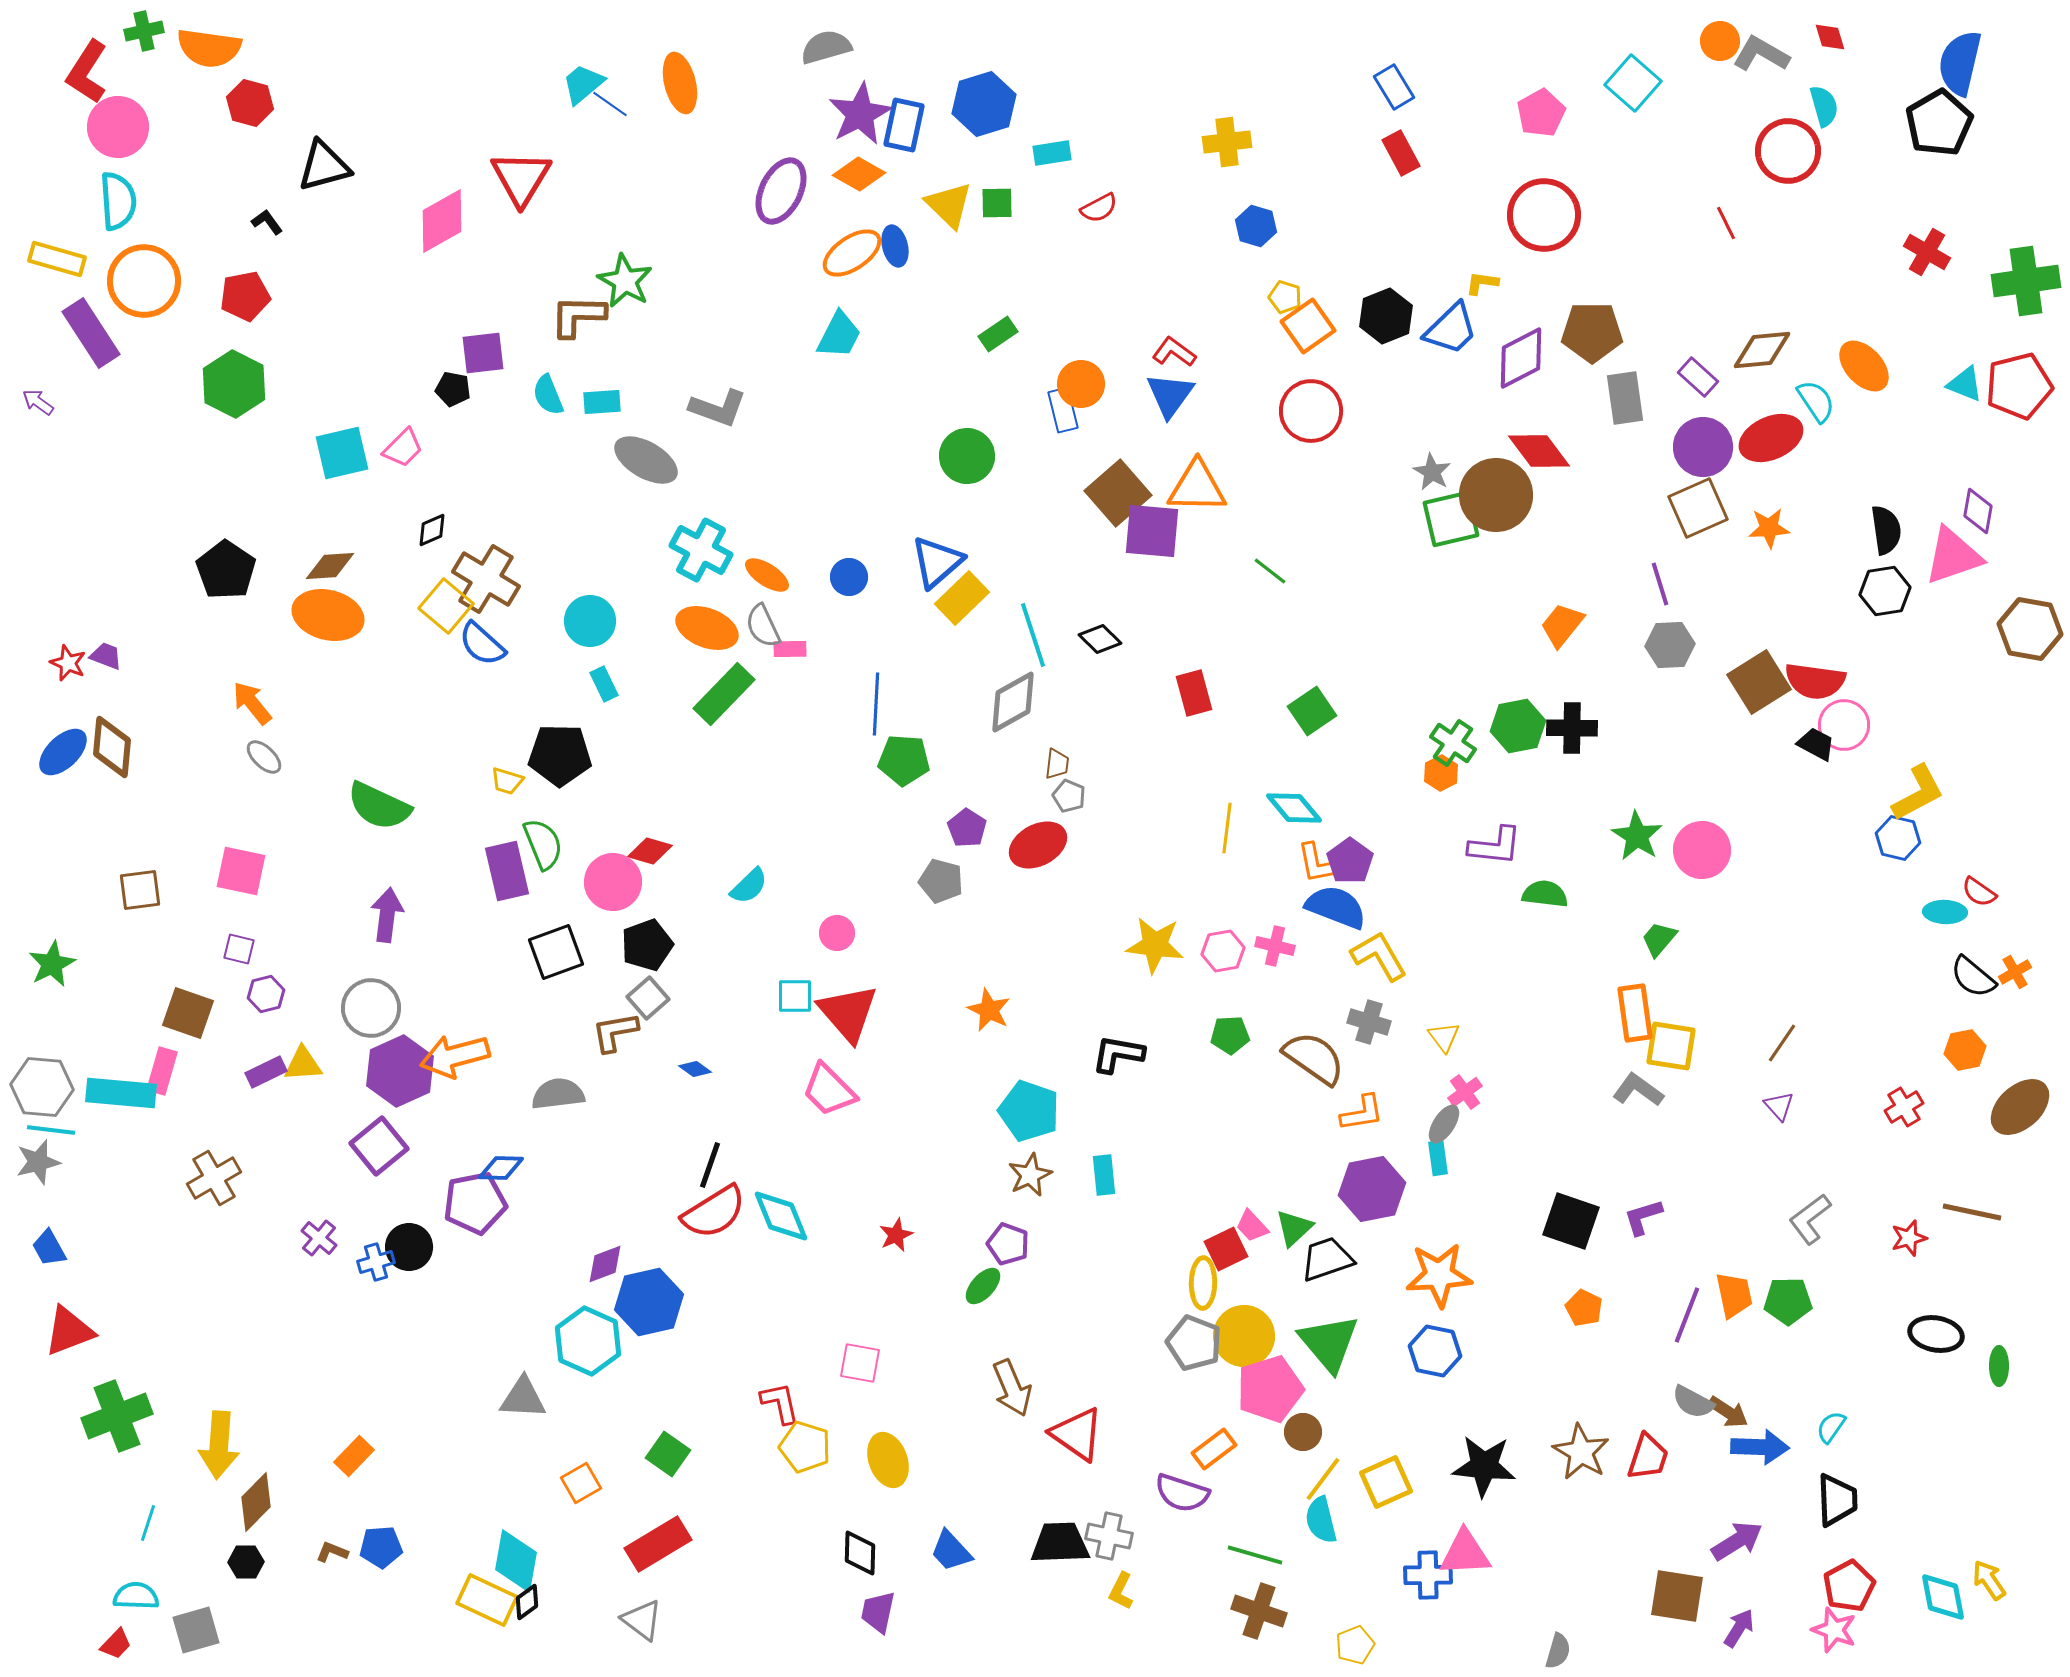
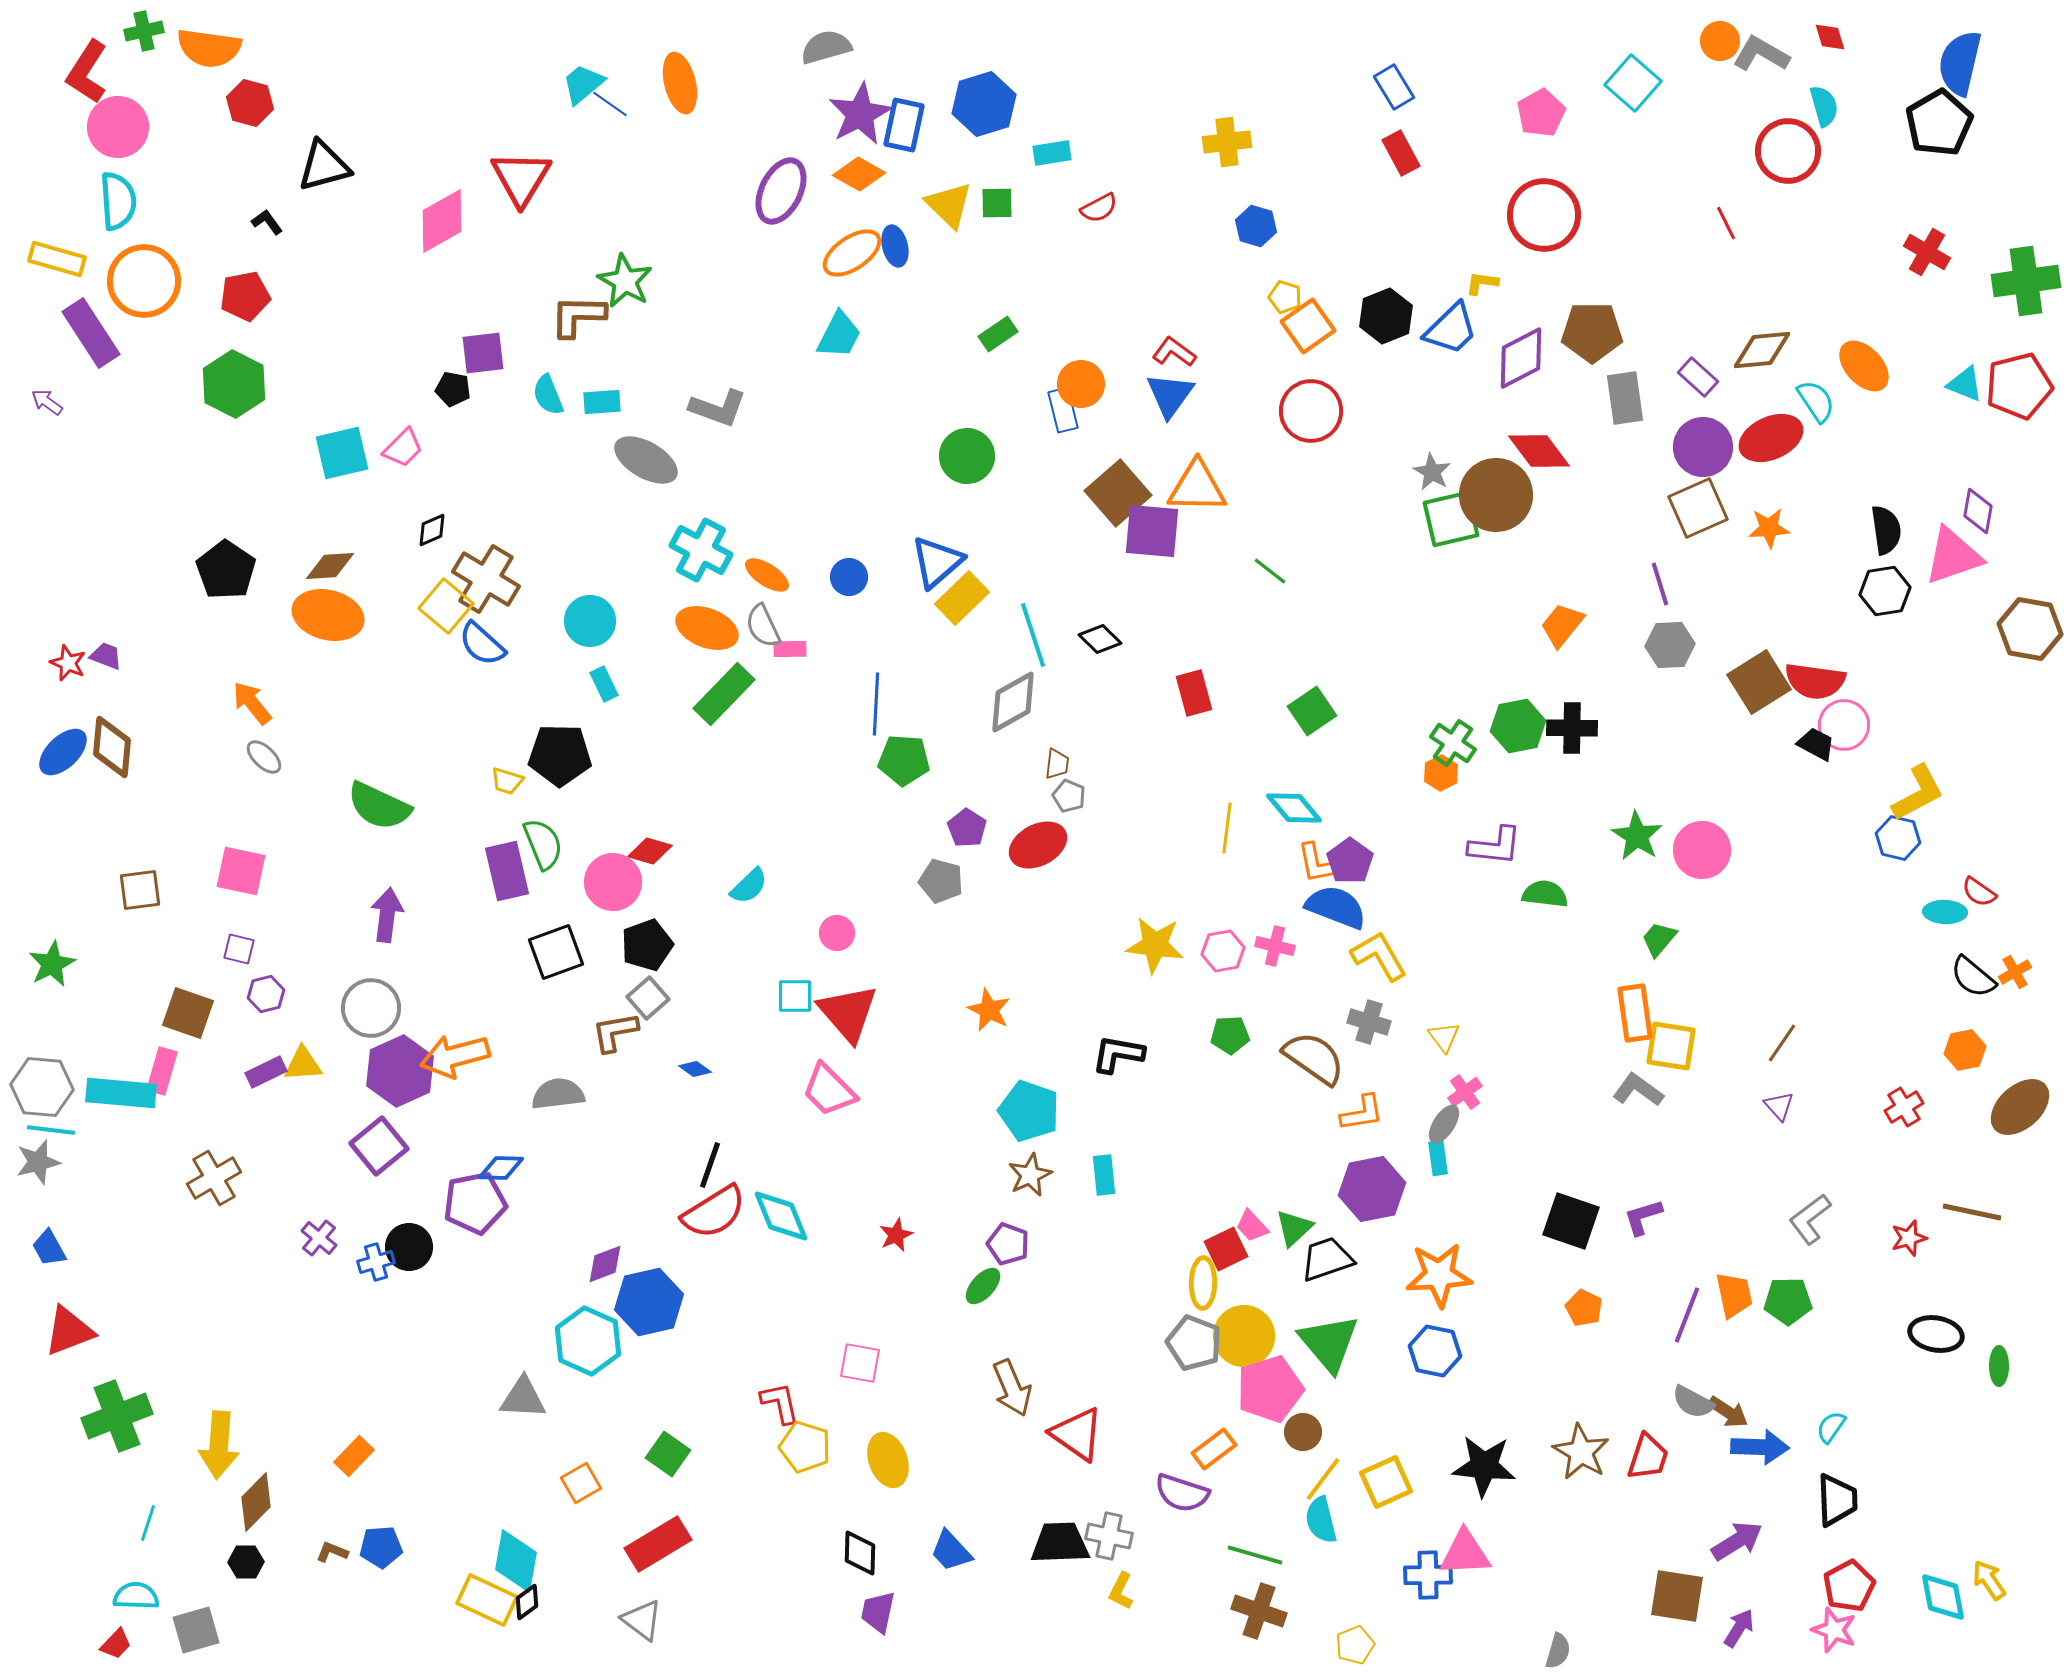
purple arrow at (38, 402): moved 9 px right
